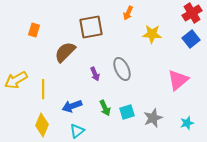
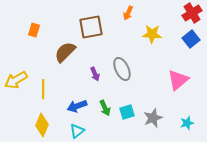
blue arrow: moved 5 px right
